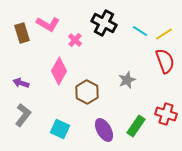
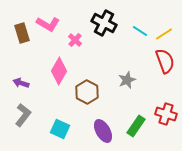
purple ellipse: moved 1 px left, 1 px down
